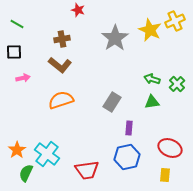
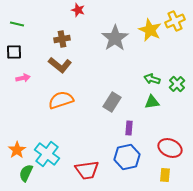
green line: rotated 16 degrees counterclockwise
